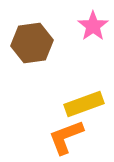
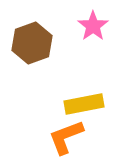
brown hexagon: rotated 12 degrees counterclockwise
yellow rectangle: rotated 9 degrees clockwise
